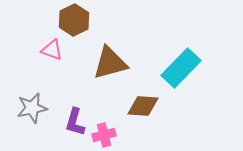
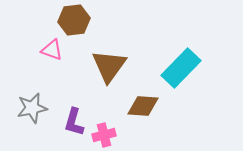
brown hexagon: rotated 20 degrees clockwise
brown triangle: moved 1 px left, 3 px down; rotated 39 degrees counterclockwise
purple L-shape: moved 1 px left
